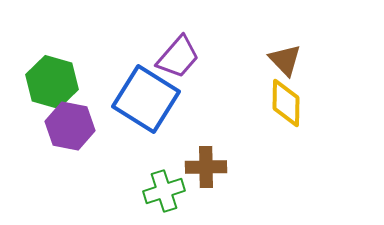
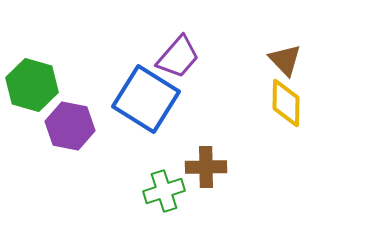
green hexagon: moved 20 px left, 3 px down
